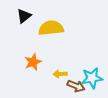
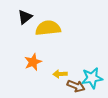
black triangle: moved 1 px right, 1 px down
yellow semicircle: moved 3 px left
